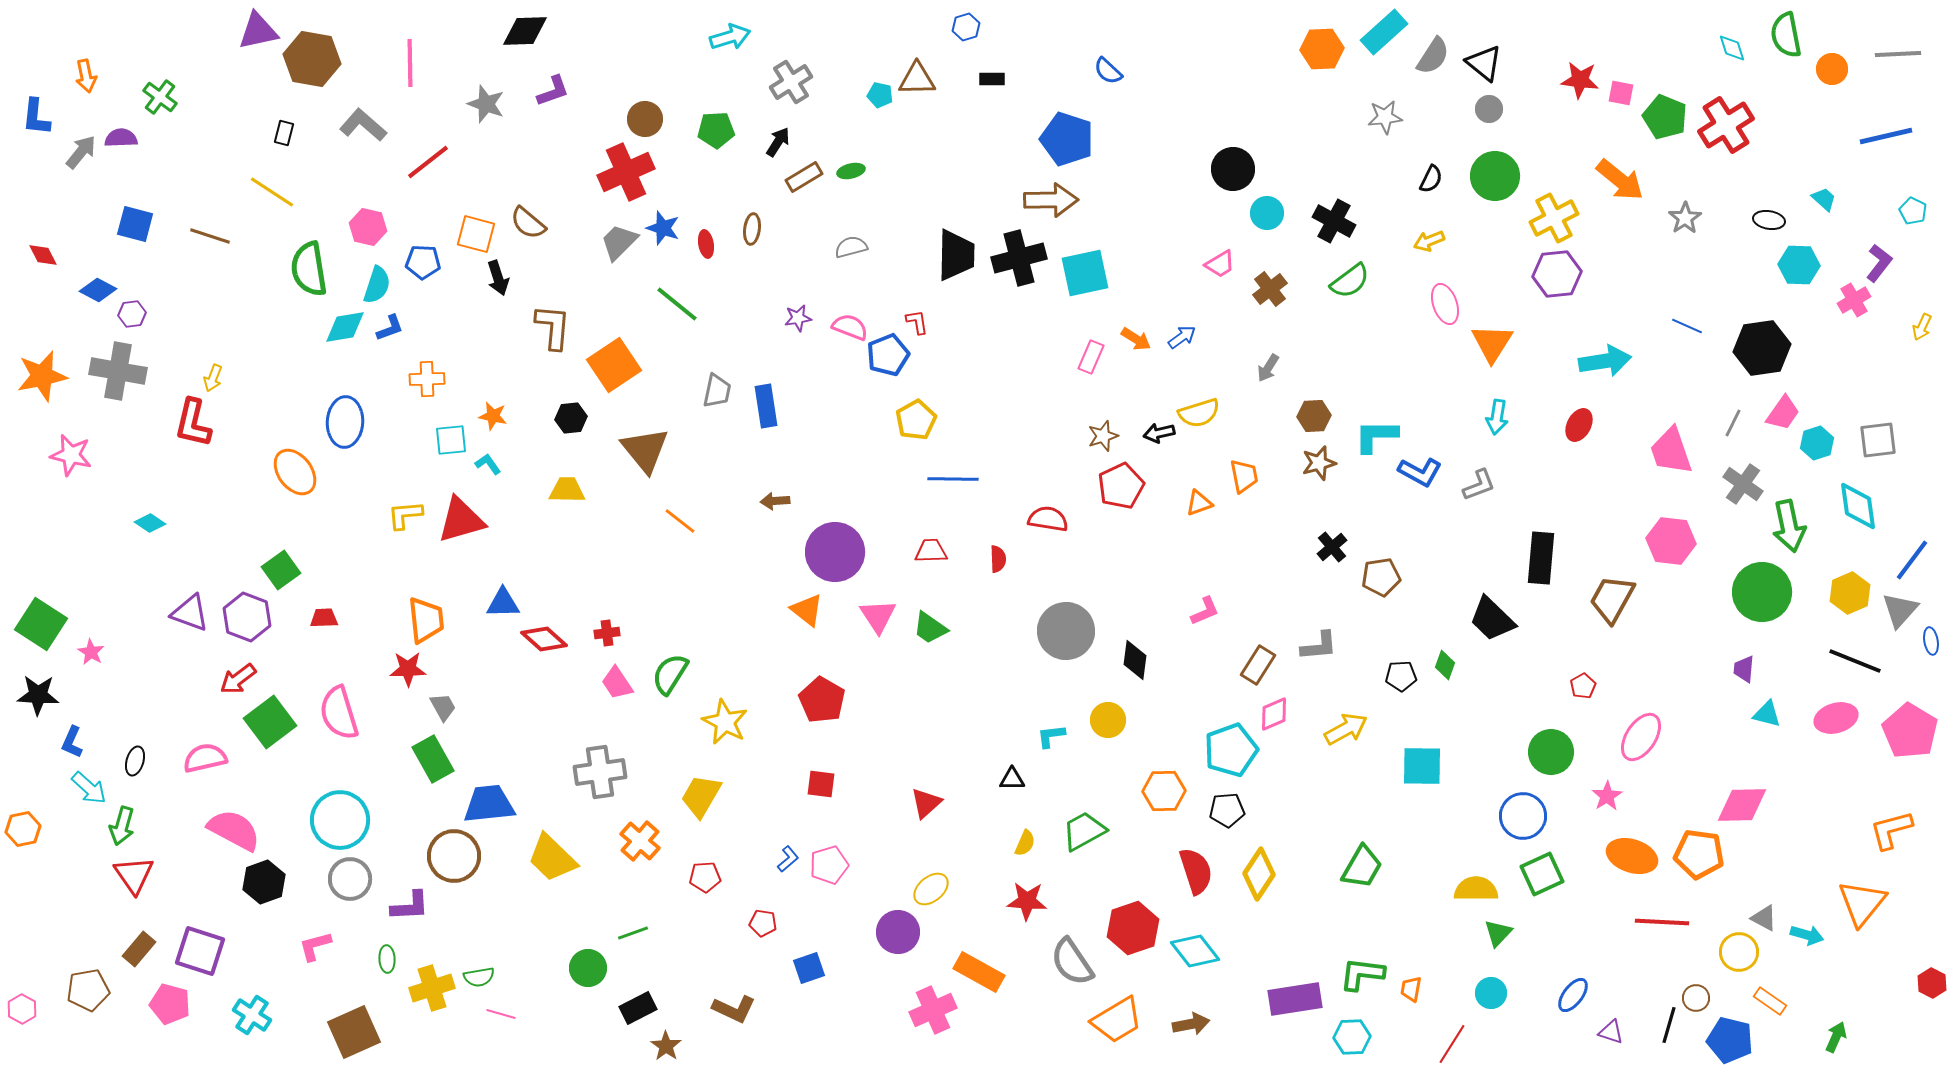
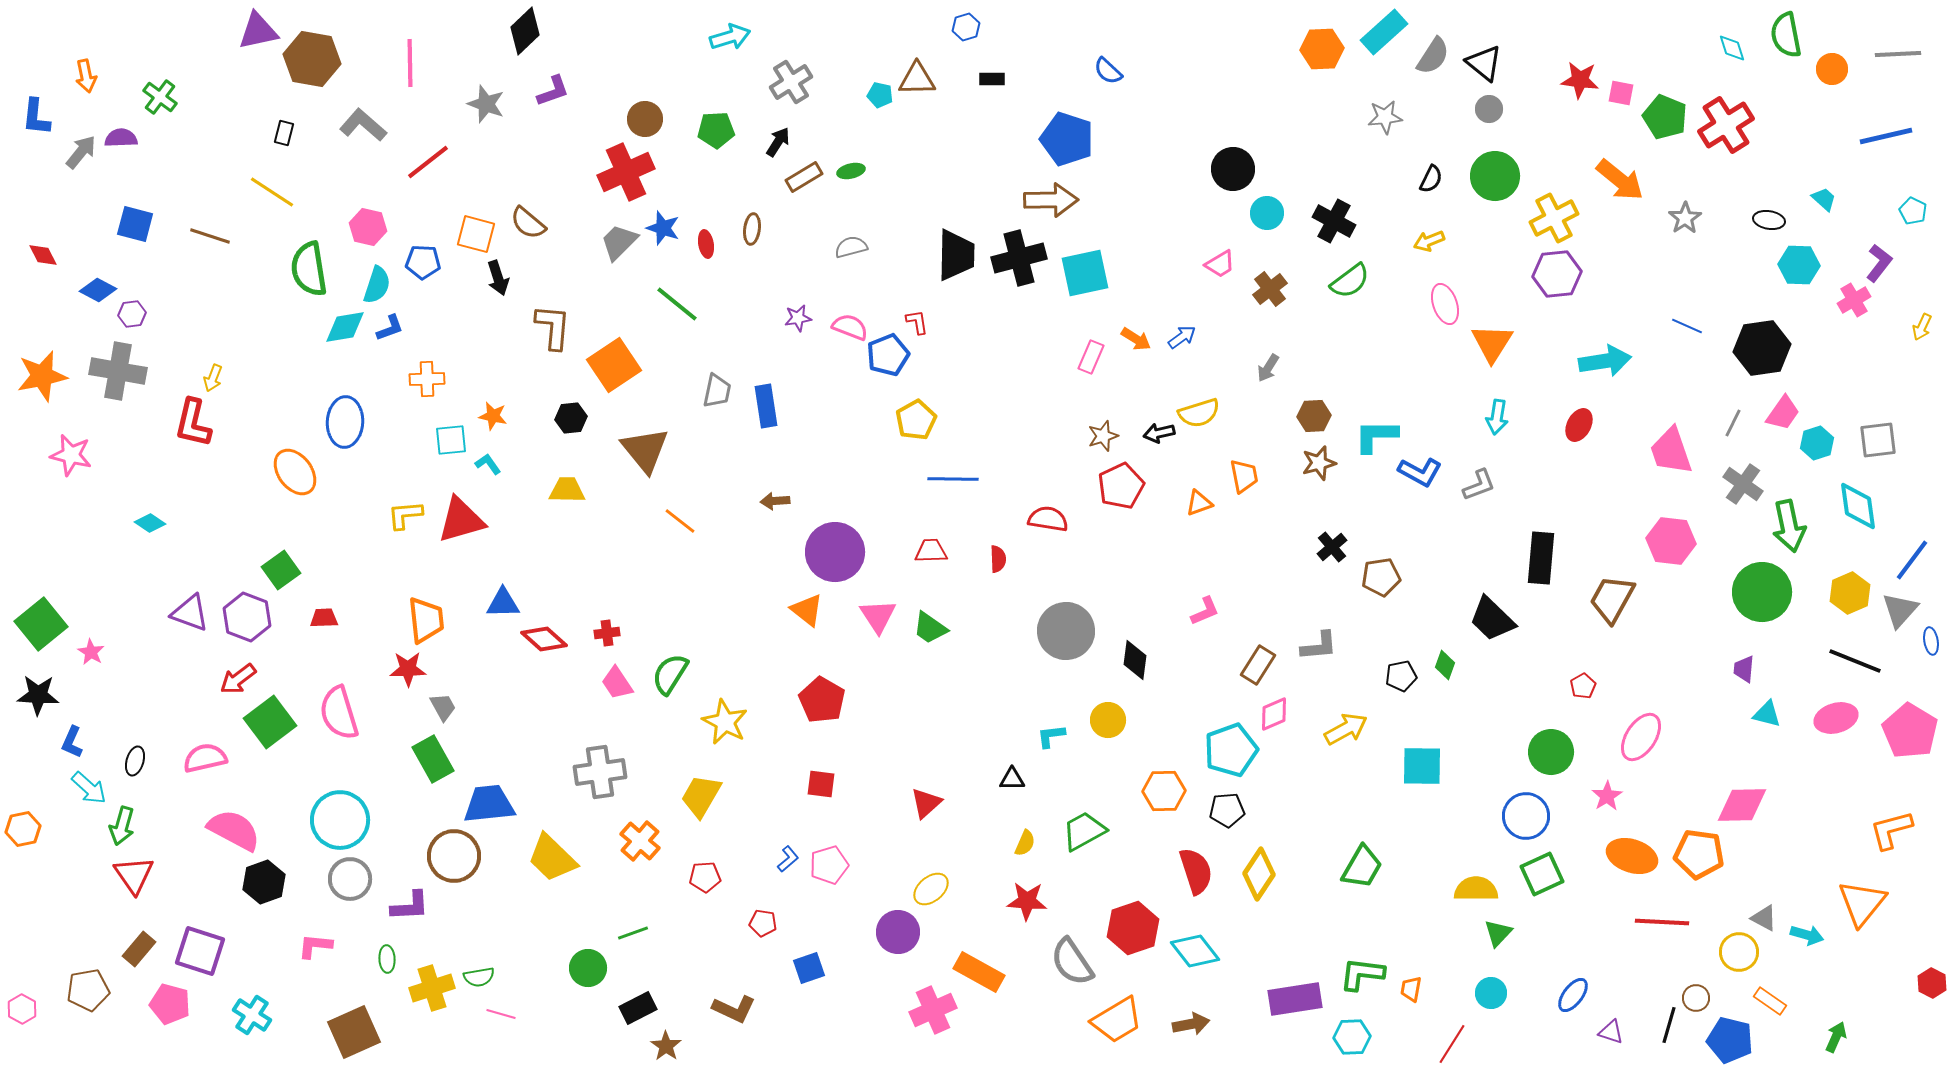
black diamond at (525, 31): rotated 42 degrees counterclockwise
green square at (41, 624): rotated 18 degrees clockwise
black pentagon at (1401, 676): rotated 8 degrees counterclockwise
blue circle at (1523, 816): moved 3 px right
pink L-shape at (315, 946): rotated 21 degrees clockwise
